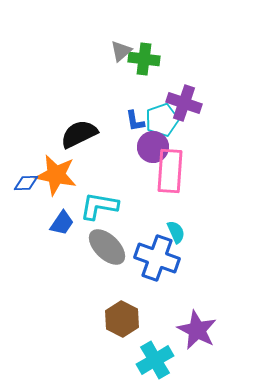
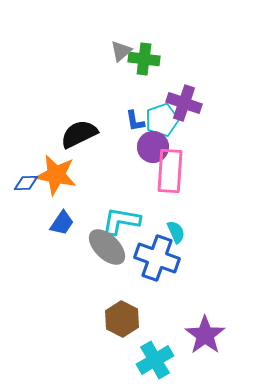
cyan L-shape: moved 22 px right, 15 px down
purple star: moved 8 px right, 5 px down; rotated 9 degrees clockwise
